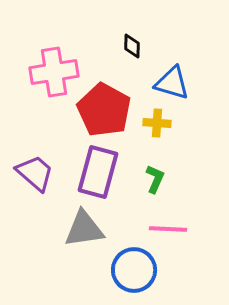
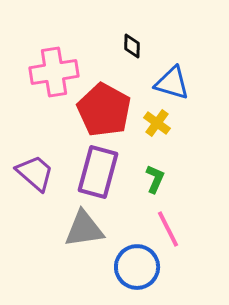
yellow cross: rotated 32 degrees clockwise
pink line: rotated 60 degrees clockwise
blue circle: moved 3 px right, 3 px up
